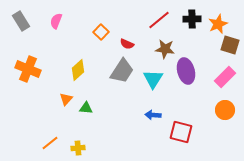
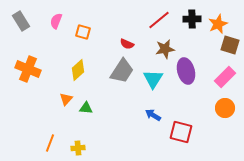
orange square: moved 18 px left; rotated 28 degrees counterclockwise
brown star: rotated 18 degrees counterclockwise
orange circle: moved 2 px up
blue arrow: rotated 28 degrees clockwise
orange line: rotated 30 degrees counterclockwise
